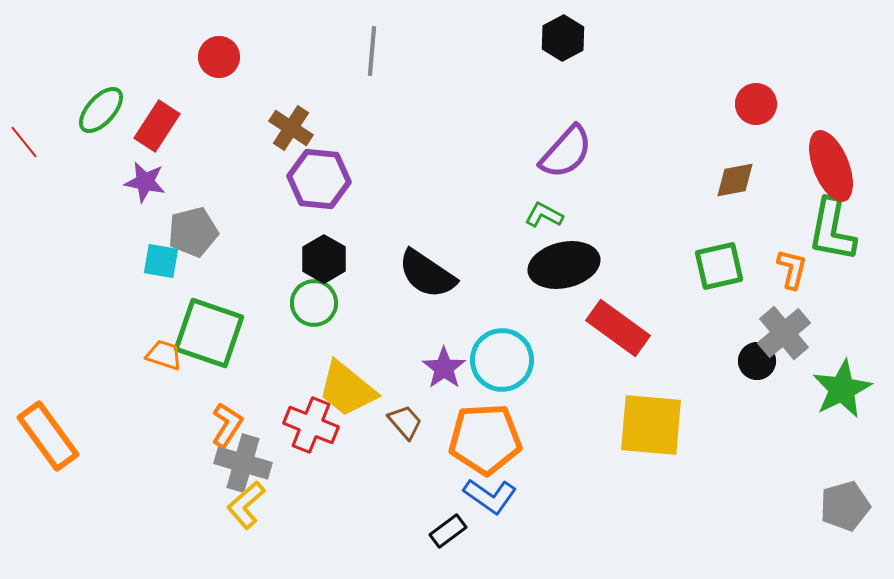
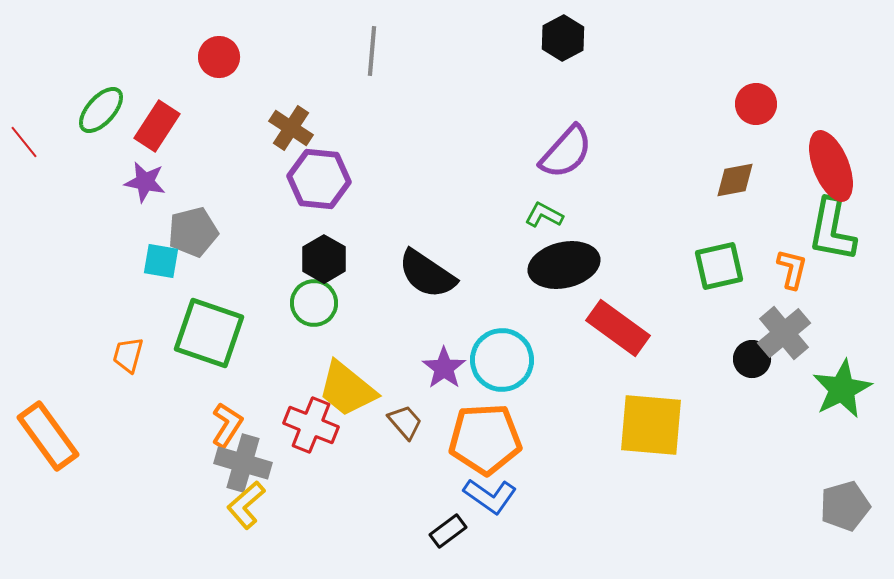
orange trapezoid at (164, 355): moved 36 px left; rotated 93 degrees counterclockwise
black circle at (757, 361): moved 5 px left, 2 px up
